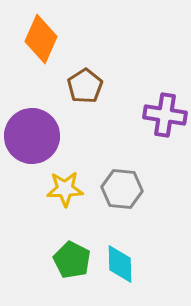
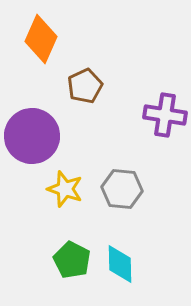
brown pentagon: rotated 8 degrees clockwise
yellow star: rotated 21 degrees clockwise
